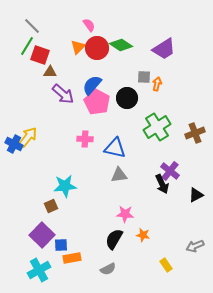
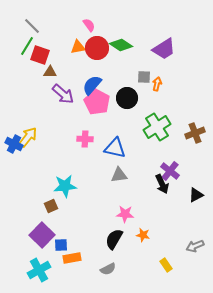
orange triangle: rotated 35 degrees clockwise
